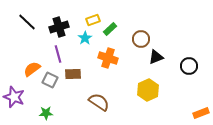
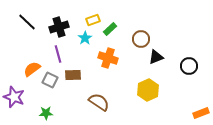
brown rectangle: moved 1 px down
